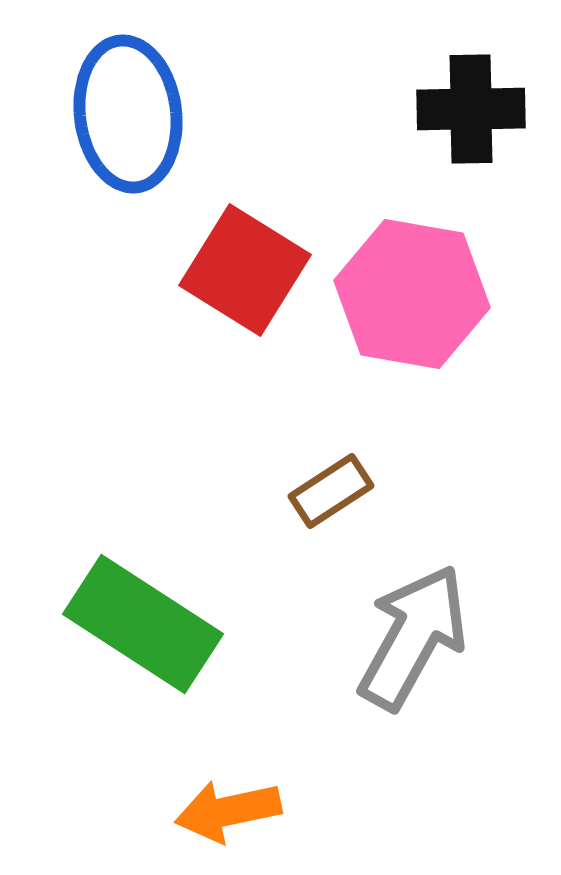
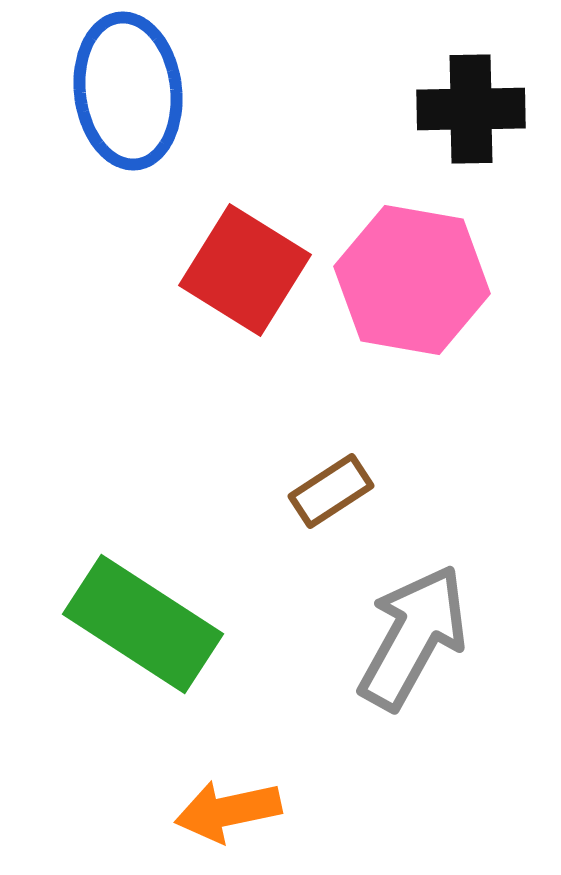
blue ellipse: moved 23 px up
pink hexagon: moved 14 px up
